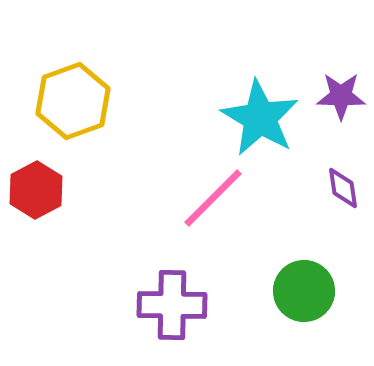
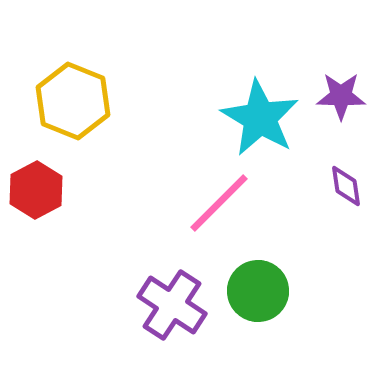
yellow hexagon: rotated 18 degrees counterclockwise
purple diamond: moved 3 px right, 2 px up
pink line: moved 6 px right, 5 px down
green circle: moved 46 px left
purple cross: rotated 32 degrees clockwise
